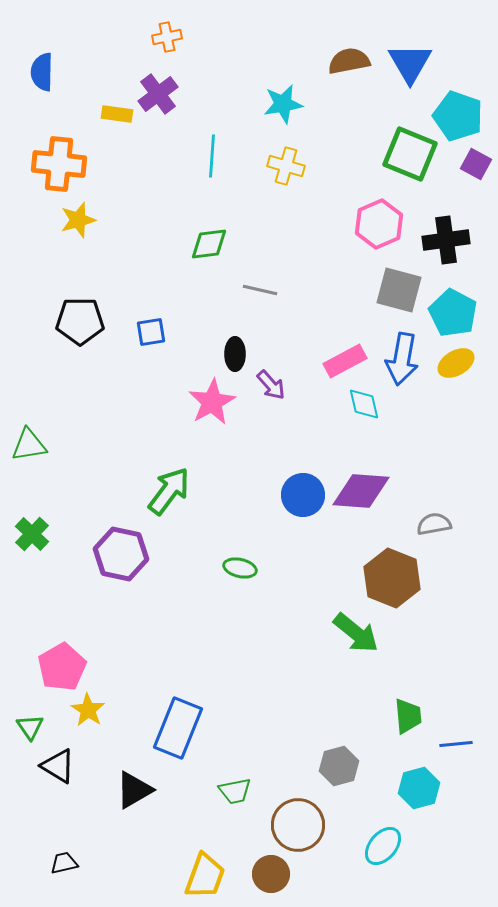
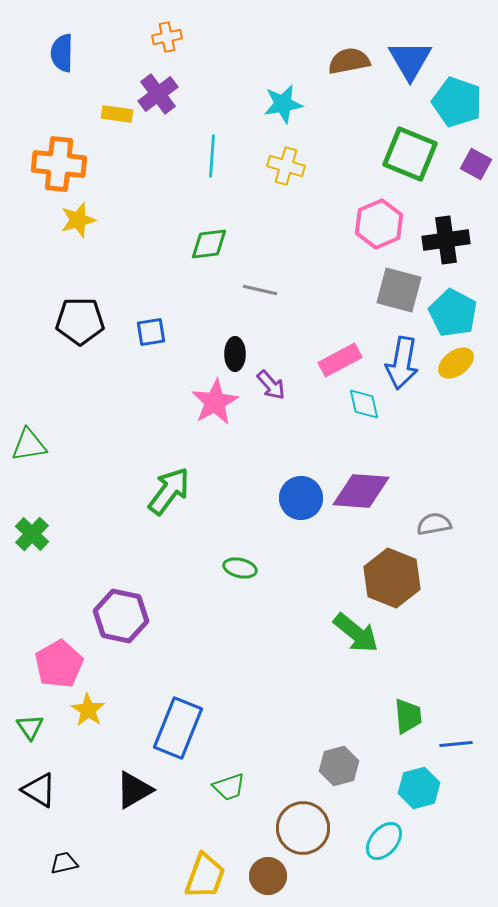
blue triangle at (410, 63): moved 3 px up
blue semicircle at (42, 72): moved 20 px right, 19 px up
cyan pentagon at (458, 116): moved 1 px left, 14 px up
blue arrow at (402, 359): moved 4 px down
pink rectangle at (345, 361): moved 5 px left, 1 px up
yellow ellipse at (456, 363): rotated 6 degrees counterclockwise
pink star at (212, 402): moved 3 px right
blue circle at (303, 495): moved 2 px left, 3 px down
purple hexagon at (121, 554): moved 62 px down
pink pentagon at (62, 667): moved 3 px left, 3 px up
black triangle at (58, 766): moved 19 px left, 24 px down
green trapezoid at (235, 791): moved 6 px left, 4 px up; rotated 8 degrees counterclockwise
brown circle at (298, 825): moved 5 px right, 3 px down
cyan ellipse at (383, 846): moved 1 px right, 5 px up
brown circle at (271, 874): moved 3 px left, 2 px down
